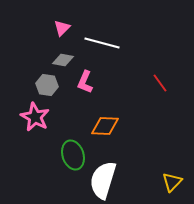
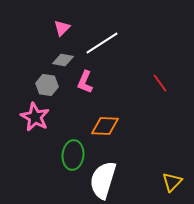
white line: rotated 48 degrees counterclockwise
green ellipse: rotated 24 degrees clockwise
